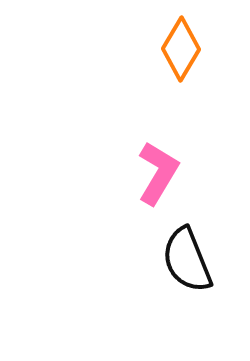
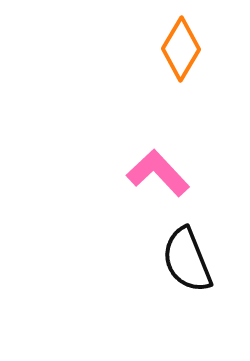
pink L-shape: rotated 74 degrees counterclockwise
